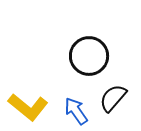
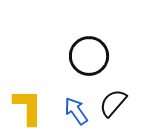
black semicircle: moved 5 px down
yellow L-shape: rotated 129 degrees counterclockwise
